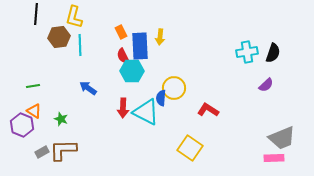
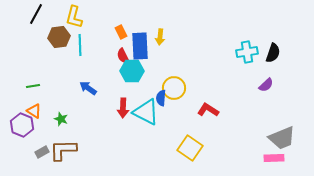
black line: rotated 25 degrees clockwise
